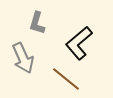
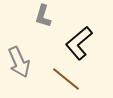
gray L-shape: moved 6 px right, 7 px up
gray arrow: moved 4 px left, 4 px down
